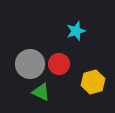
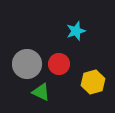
gray circle: moved 3 px left
